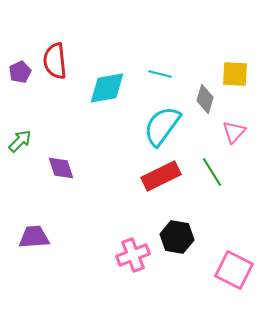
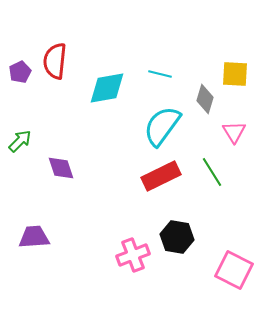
red semicircle: rotated 12 degrees clockwise
pink triangle: rotated 15 degrees counterclockwise
